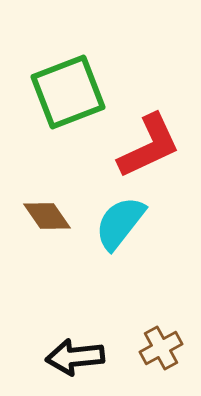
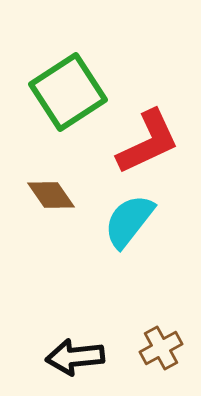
green square: rotated 12 degrees counterclockwise
red L-shape: moved 1 px left, 4 px up
brown diamond: moved 4 px right, 21 px up
cyan semicircle: moved 9 px right, 2 px up
